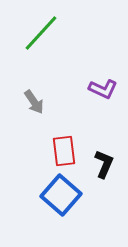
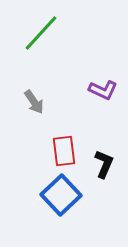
purple L-shape: moved 1 px down
blue square: rotated 6 degrees clockwise
